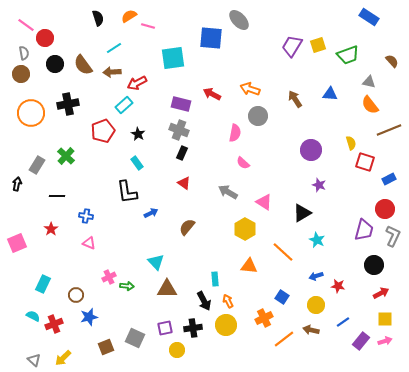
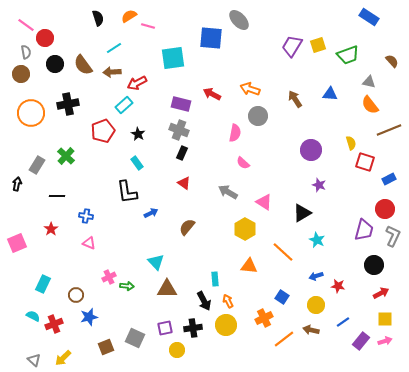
gray semicircle at (24, 53): moved 2 px right, 1 px up
